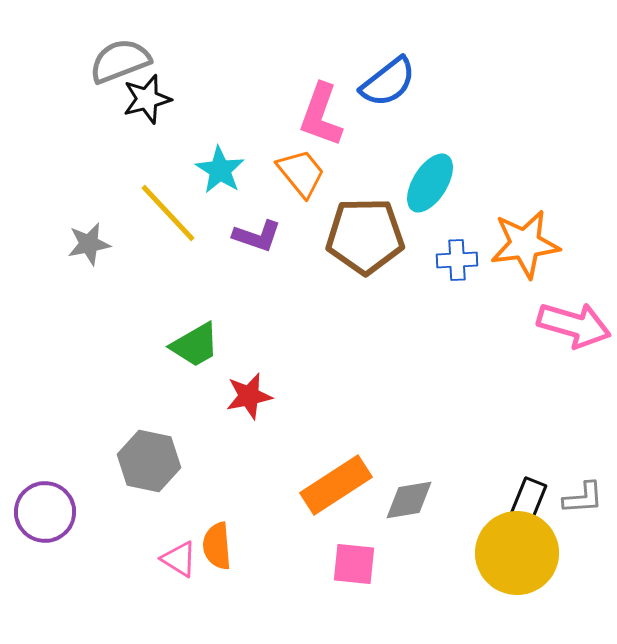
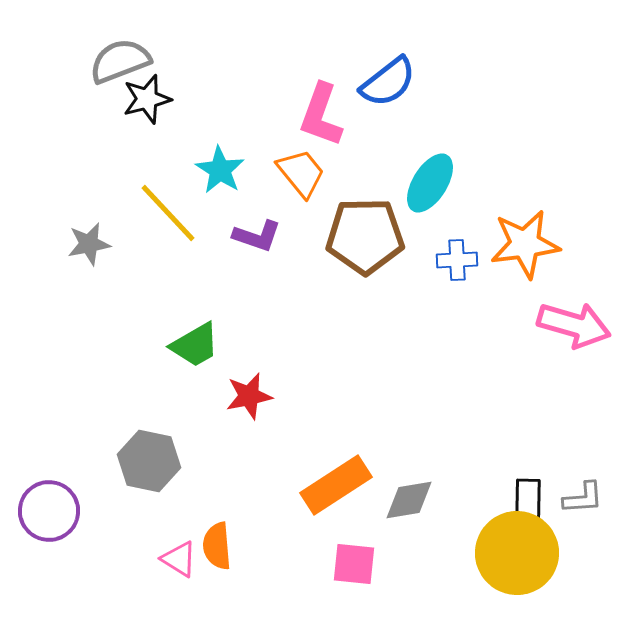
black rectangle: rotated 21 degrees counterclockwise
purple circle: moved 4 px right, 1 px up
